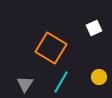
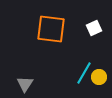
orange square: moved 19 px up; rotated 24 degrees counterclockwise
cyan line: moved 23 px right, 9 px up
